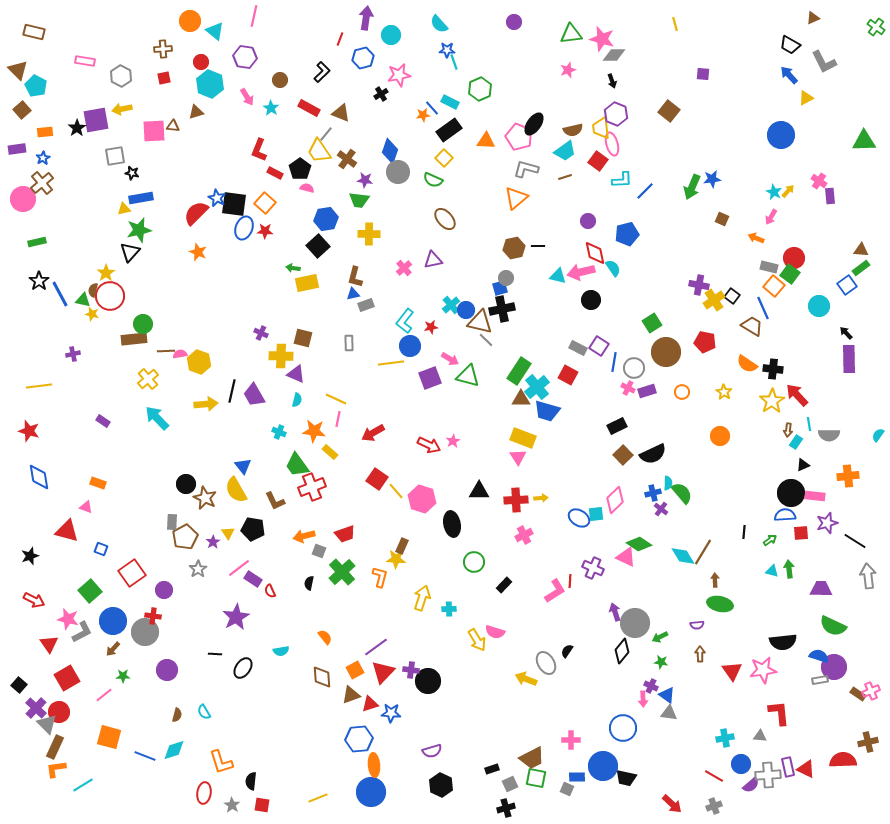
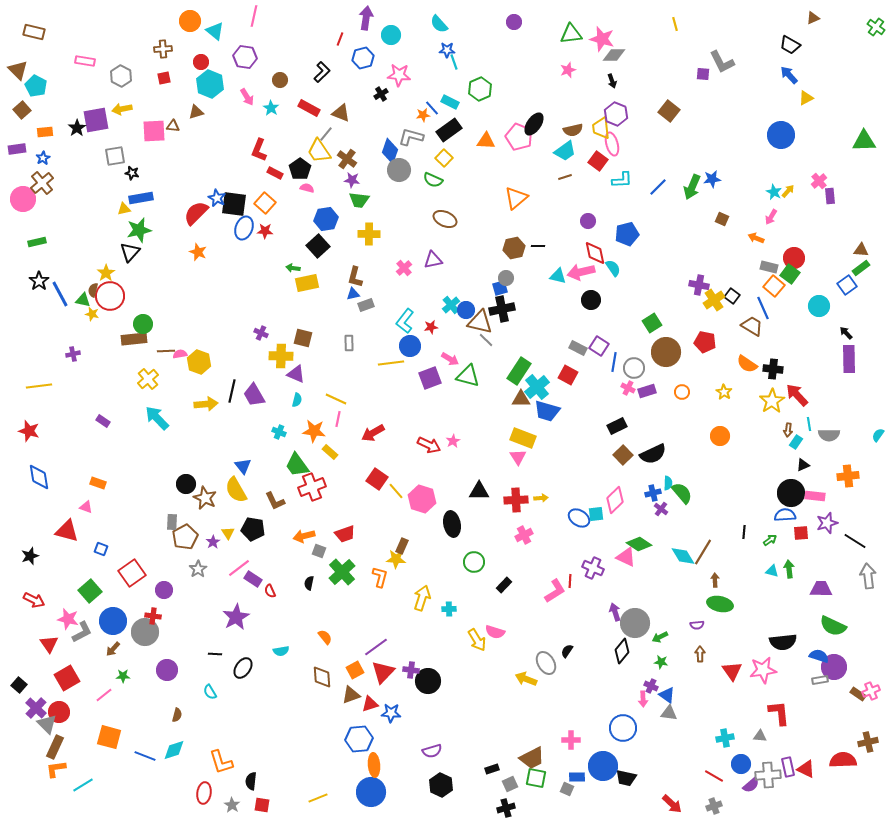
gray L-shape at (824, 62): moved 102 px left
pink star at (399, 75): rotated 15 degrees clockwise
gray L-shape at (526, 169): moved 115 px left, 32 px up
gray circle at (398, 172): moved 1 px right, 2 px up
purple star at (365, 180): moved 13 px left
pink cross at (819, 181): rotated 14 degrees clockwise
blue line at (645, 191): moved 13 px right, 4 px up
brown ellipse at (445, 219): rotated 25 degrees counterclockwise
cyan semicircle at (204, 712): moved 6 px right, 20 px up
